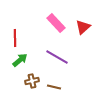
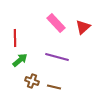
purple line: rotated 15 degrees counterclockwise
brown cross: rotated 32 degrees clockwise
